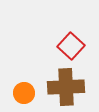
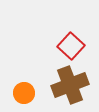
brown cross: moved 4 px right, 2 px up; rotated 18 degrees counterclockwise
